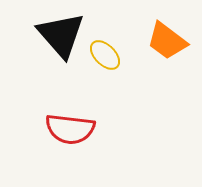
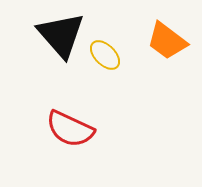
red semicircle: rotated 18 degrees clockwise
